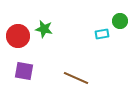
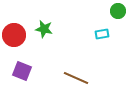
green circle: moved 2 px left, 10 px up
red circle: moved 4 px left, 1 px up
purple square: moved 2 px left; rotated 12 degrees clockwise
